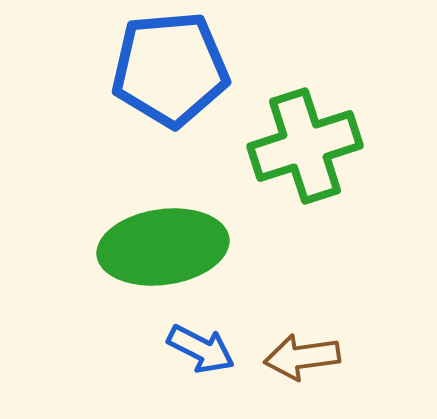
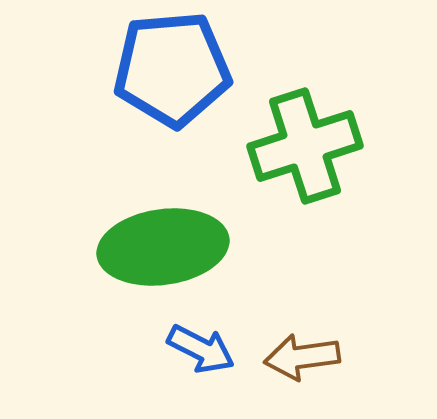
blue pentagon: moved 2 px right
